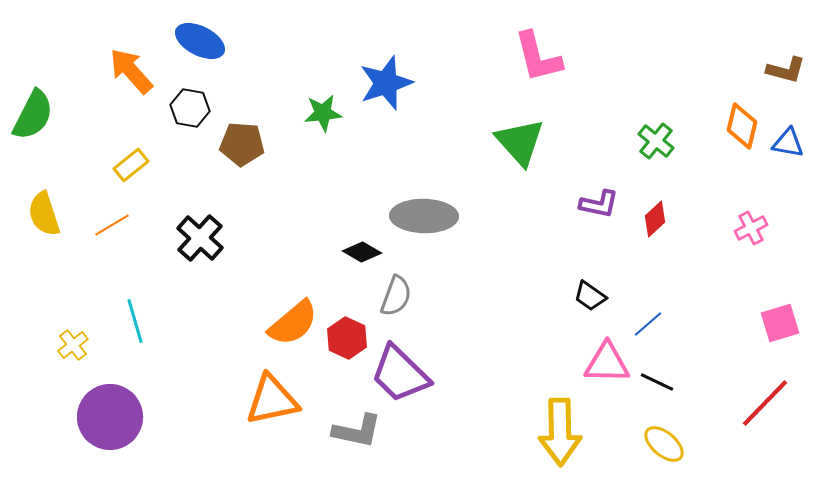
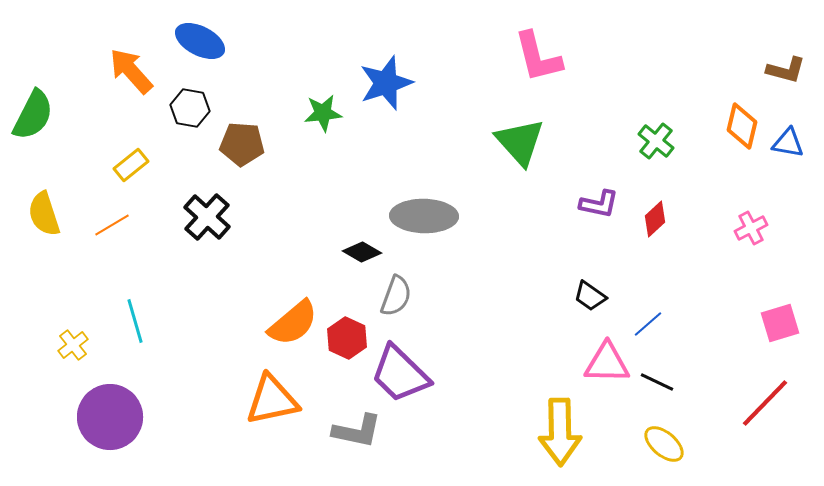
black cross: moved 7 px right, 21 px up
